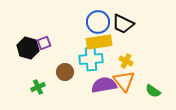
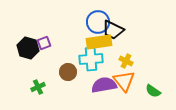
black trapezoid: moved 10 px left, 6 px down
brown circle: moved 3 px right
